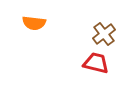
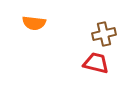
brown cross: rotated 25 degrees clockwise
